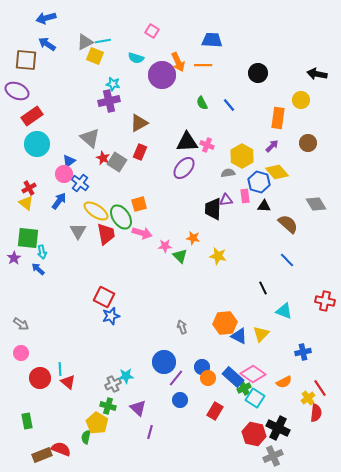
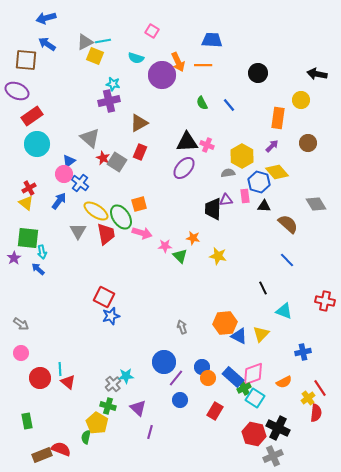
pink diamond at (253, 374): rotated 55 degrees counterclockwise
gray cross at (113, 384): rotated 14 degrees counterclockwise
